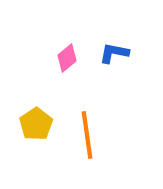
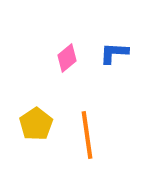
blue L-shape: rotated 8 degrees counterclockwise
